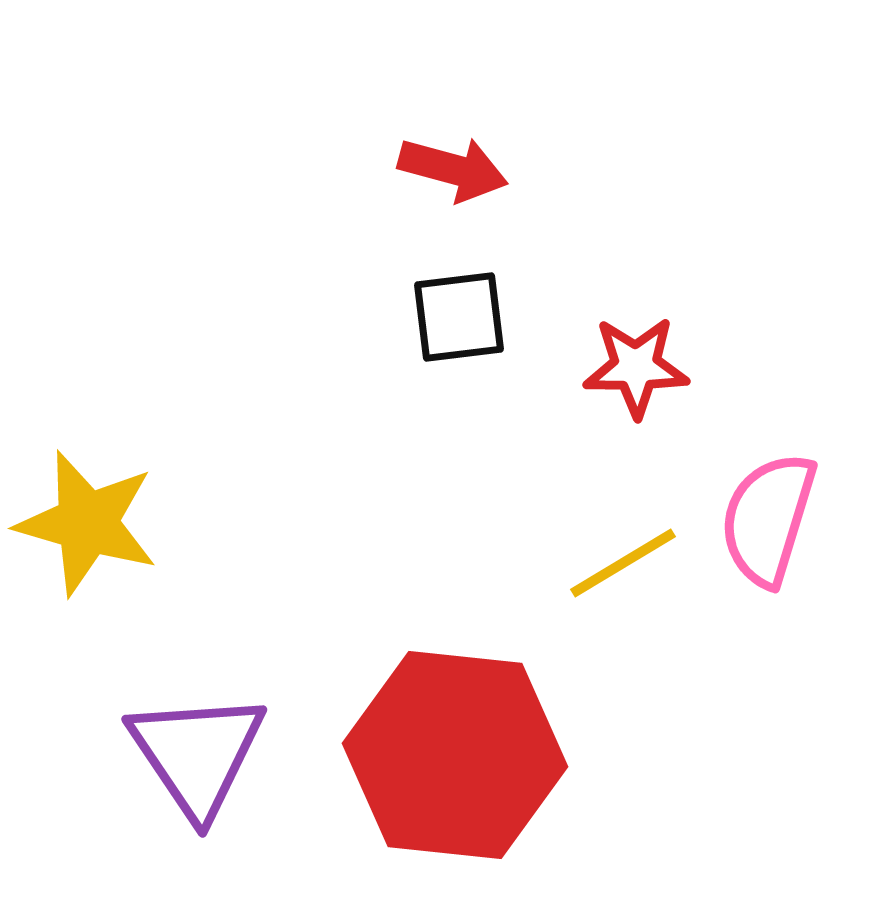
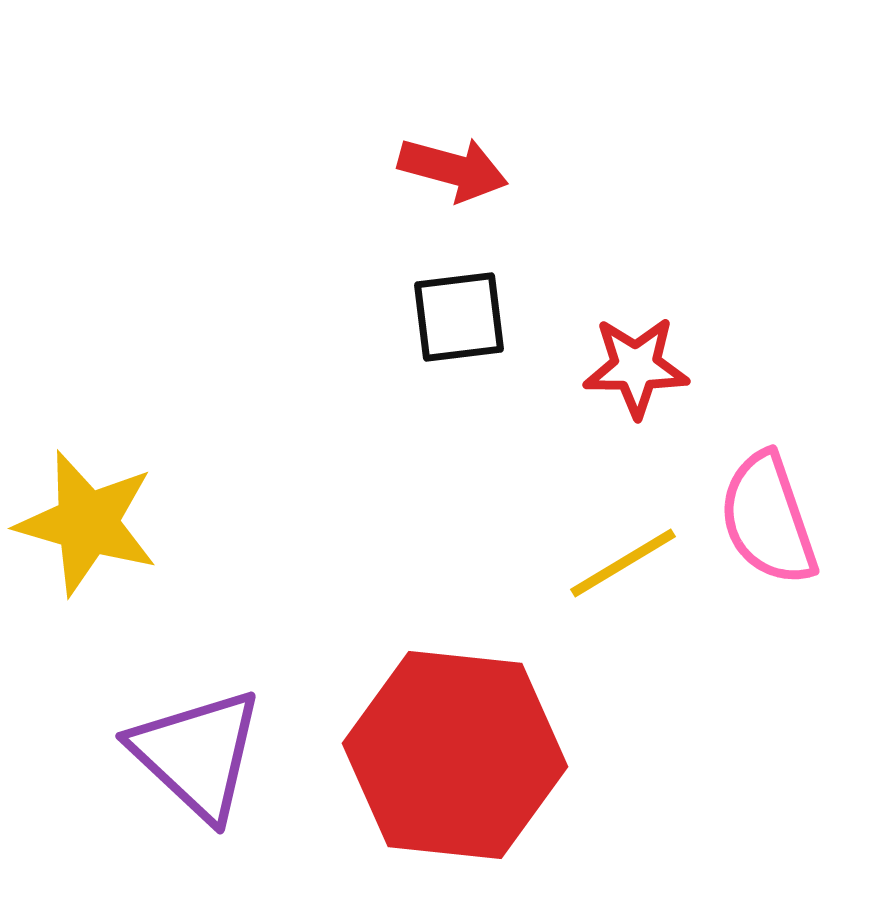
pink semicircle: rotated 36 degrees counterclockwise
purple triangle: rotated 13 degrees counterclockwise
